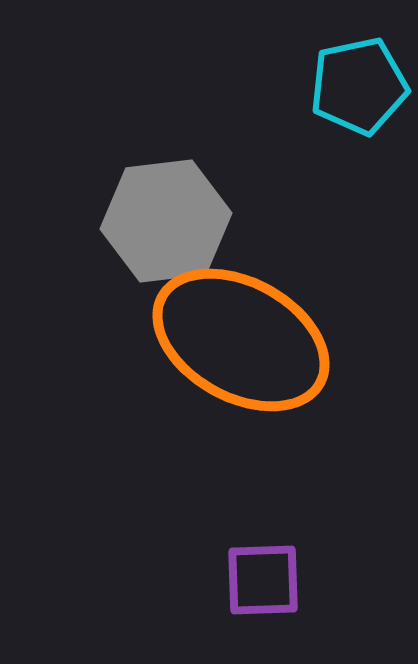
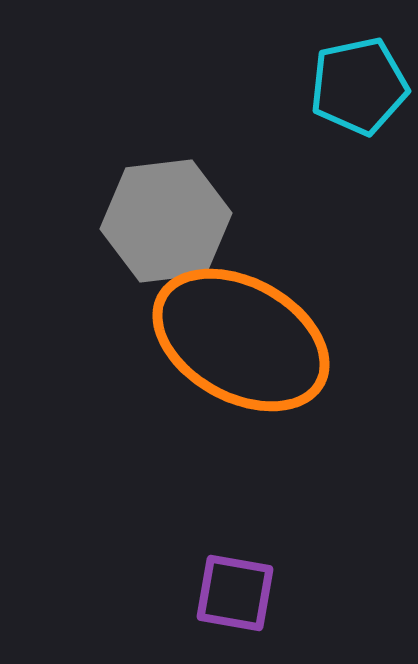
purple square: moved 28 px left, 13 px down; rotated 12 degrees clockwise
